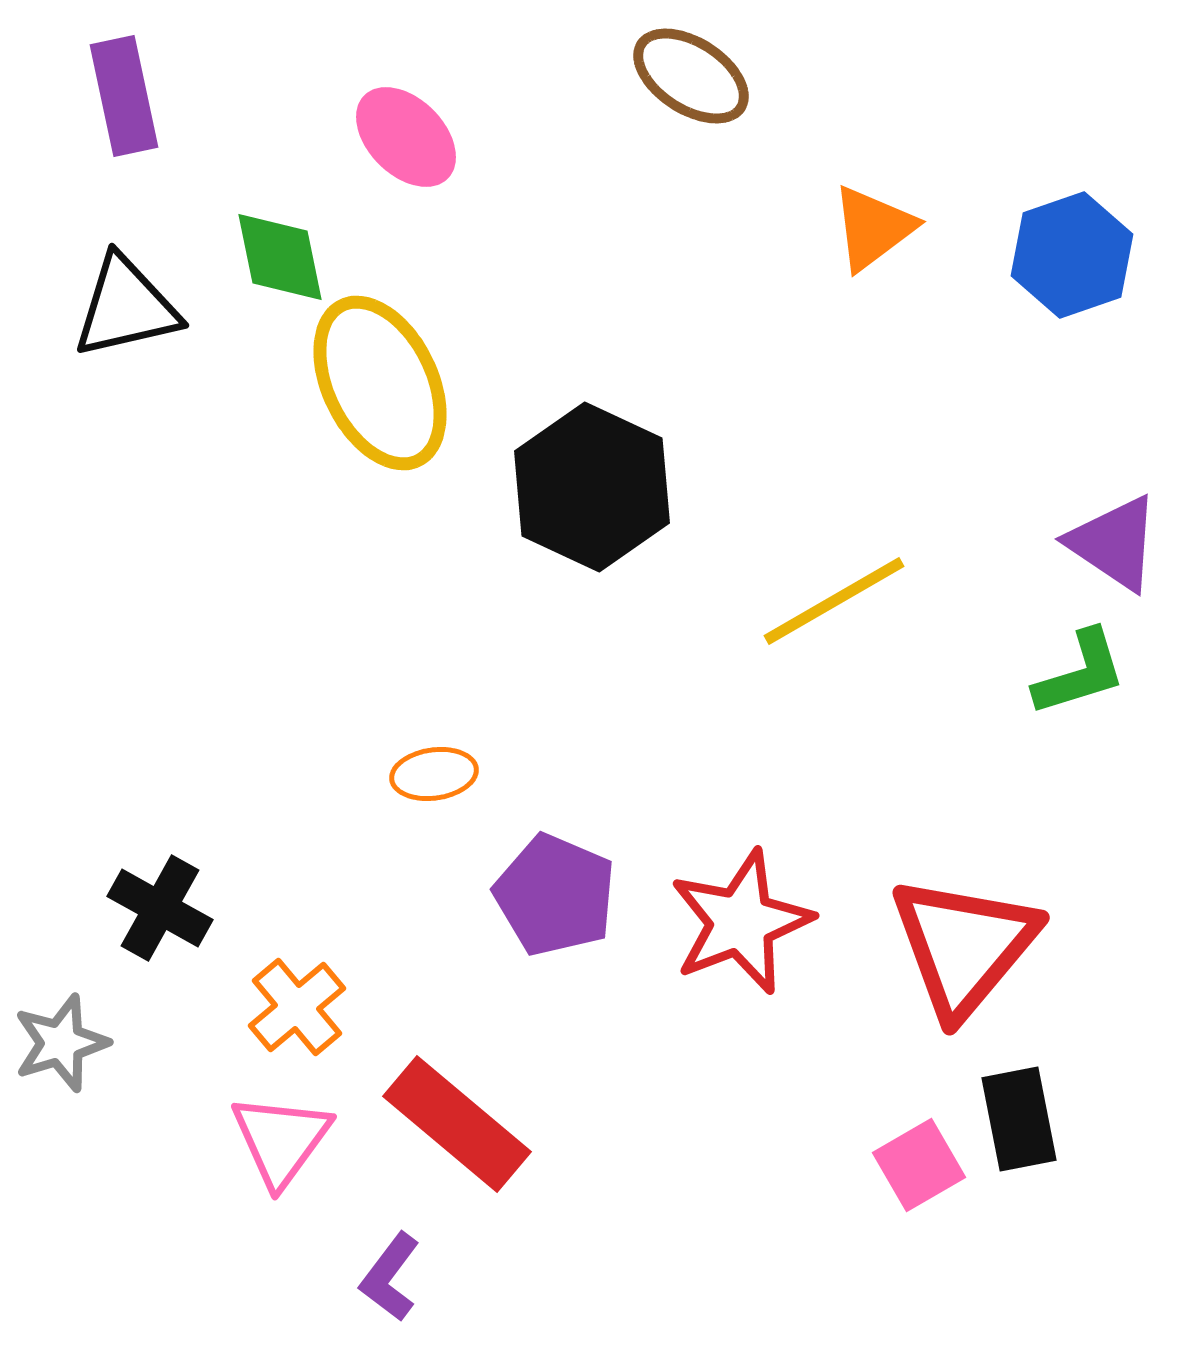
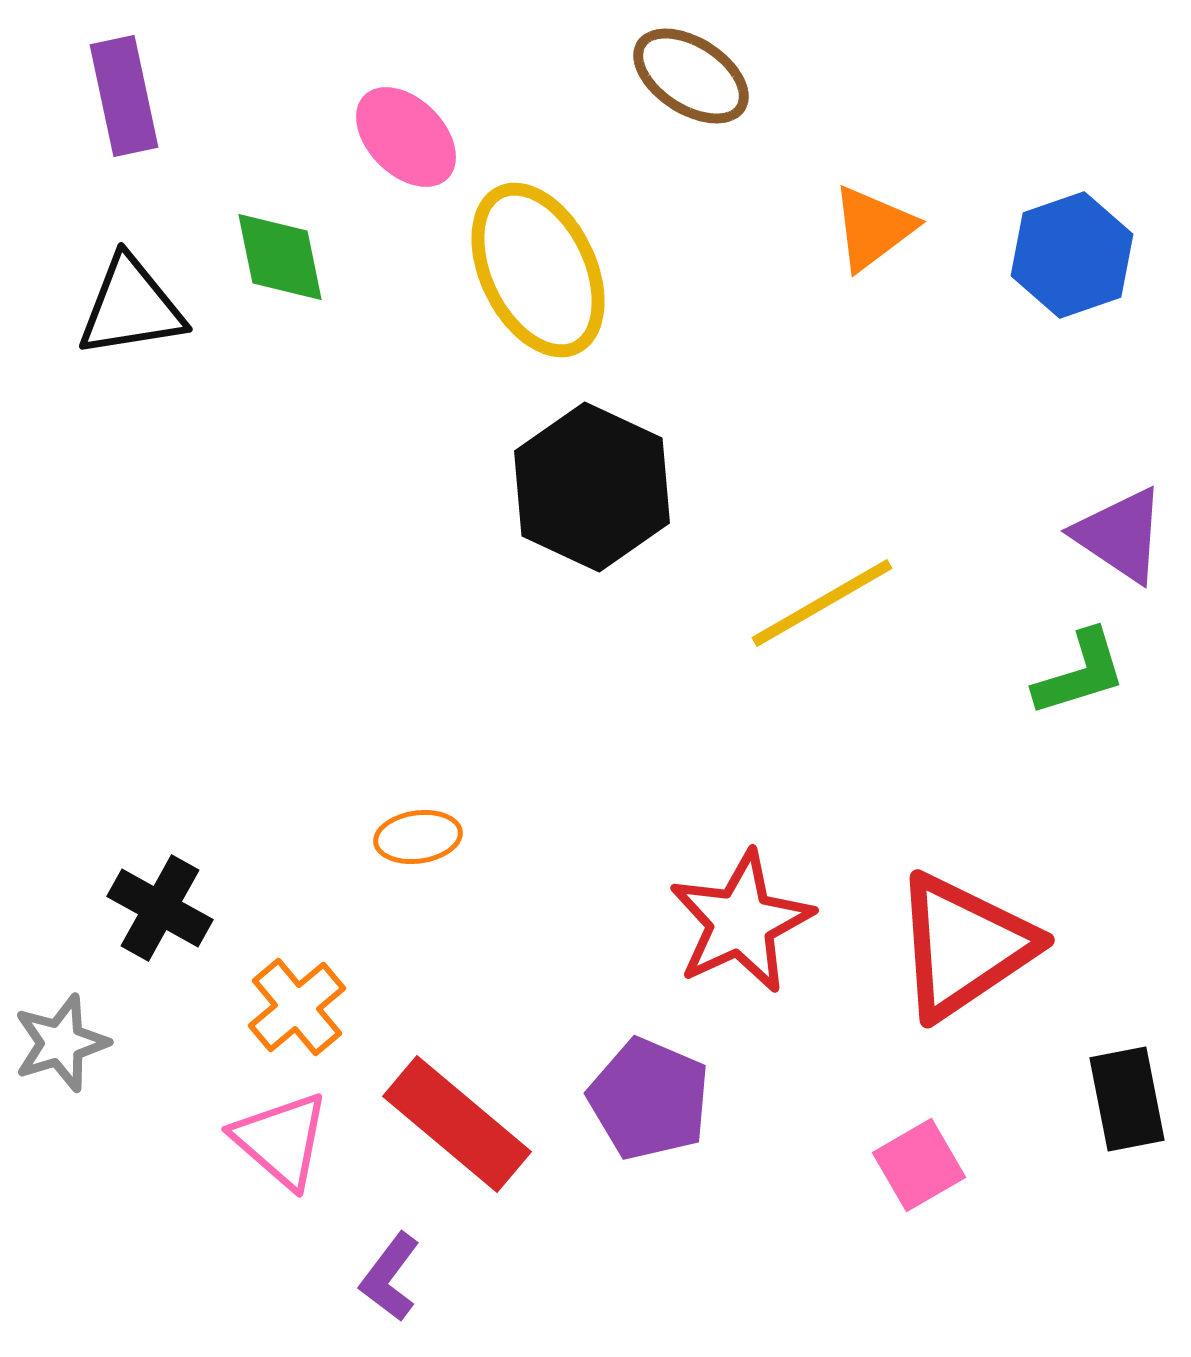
black triangle: moved 5 px right; rotated 4 degrees clockwise
yellow ellipse: moved 158 px right, 113 px up
purple triangle: moved 6 px right, 8 px up
yellow line: moved 12 px left, 2 px down
orange ellipse: moved 16 px left, 63 px down
purple pentagon: moved 94 px right, 204 px down
red star: rotated 4 degrees counterclockwise
red triangle: rotated 16 degrees clockwise
black rectangle: moved 108 px right, 20 px up
pink triangle: rotated 25 degrees counterclockwise
